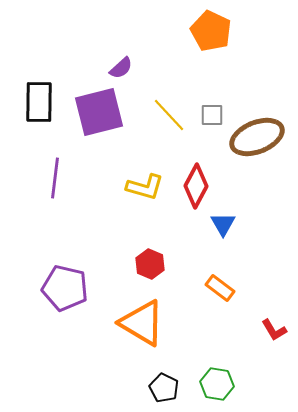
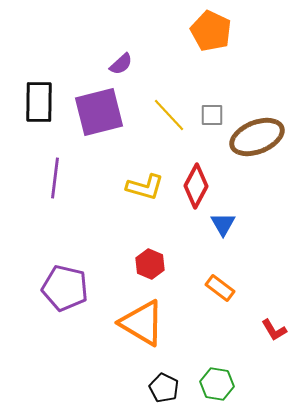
purple semicircle: moved 4 px up
